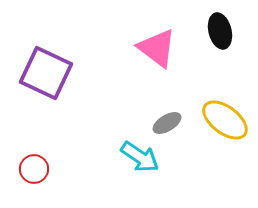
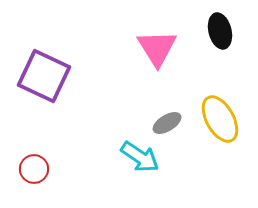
pink triangle: rotated 21 degrees clockwise
purple square: moved 2 px left, 3 px down
yellow ellipse: moved 5 px left, 1 px up; rotated 24 degrees clockwise
